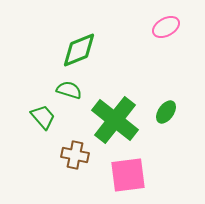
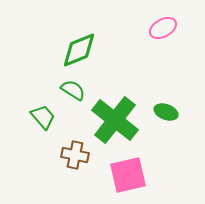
pink ellipse: moved 3 px left, 1 px down
green semicircle: moved 4 px right; rotated 15 degrees clockwise
green ellipse: rotated 75 degrees clockwise
pink square: rotated 6 degrees counterclockwise
